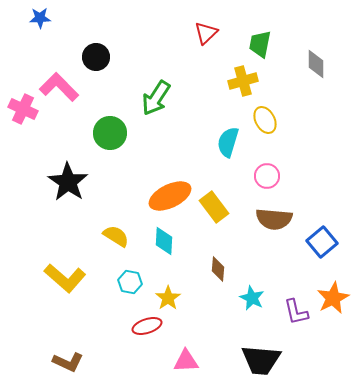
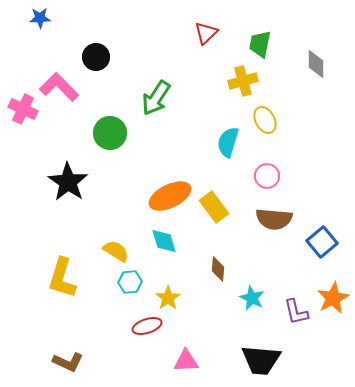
yellow semicircle: moved 15 px down
cyan diamond: rotated 20 degrees counterclockwise
yellow L-shape: moved 3 px left; rotated 66 degrees clockwise
cyan hexagon: rotated 15 degrees counterclockwise
